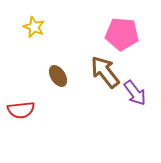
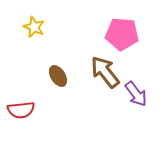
purple arrow: moved 1 px right, 1 px down
